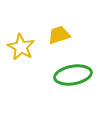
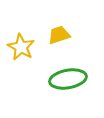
green ellipse: moved 5 px left, 4 px down
